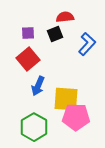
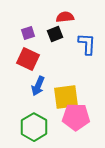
purple square: rotated 16 degrees counterclockwise
blue L-shape: rotated 40 degrees counterclockwise
red square: rotated 25 degrees counterclockwise
yellow square: moved 2 px up; rotated 12 degrees counterclockwise
